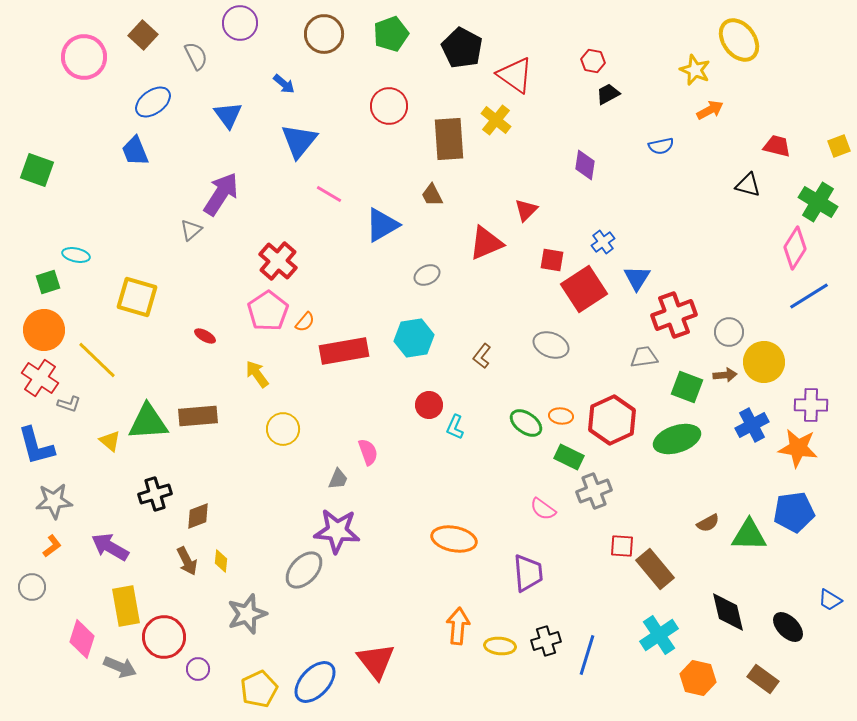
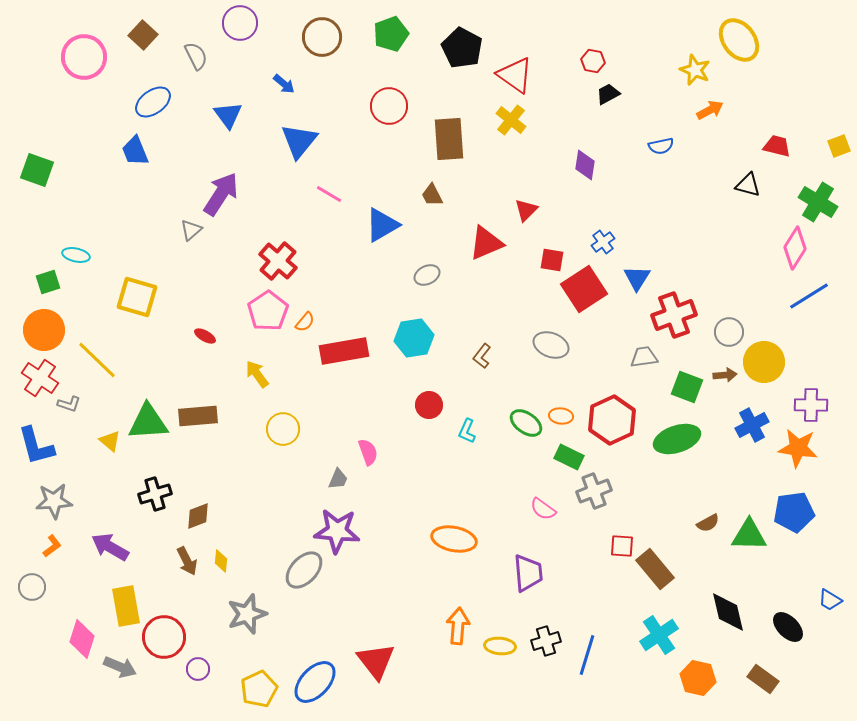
brown circle at (324, 34): moved 2 px left, 3 px down
yellow cross at (496, 120): moved 15 px right
cyan L-shape at (455, 427): moved 12 px right, 4 px down
